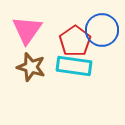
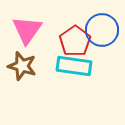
brown star: moved 9 px left, 1 px up
